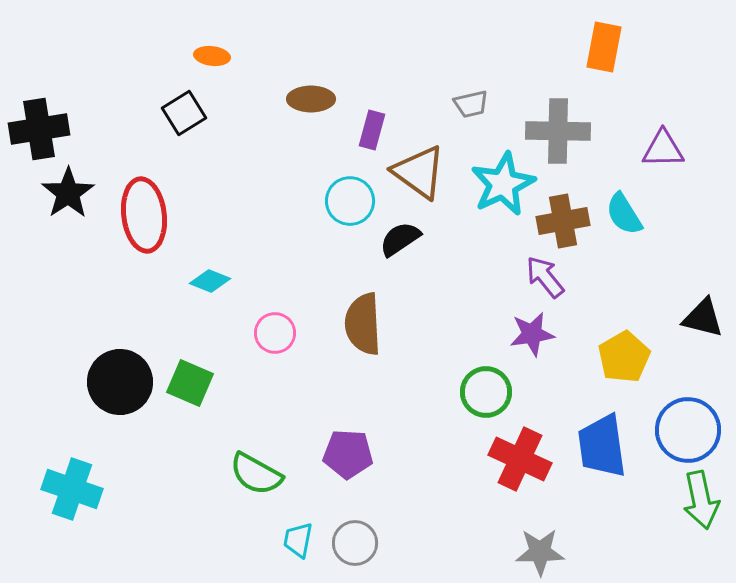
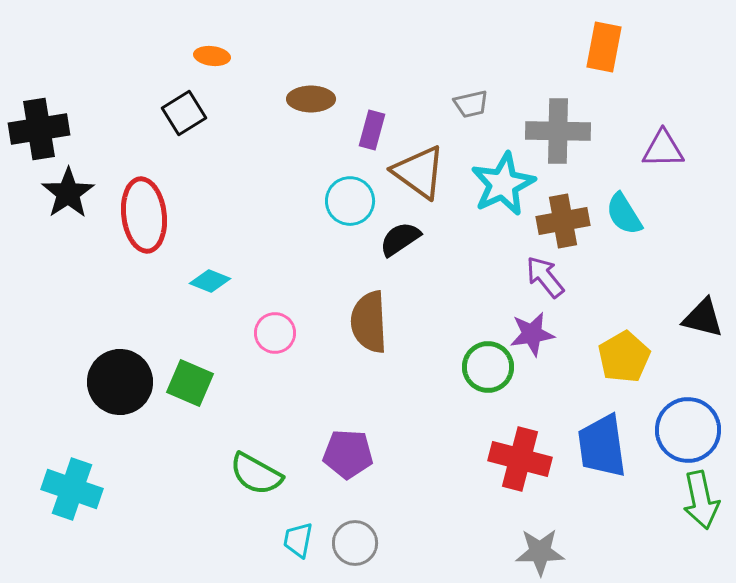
brown semicircle: moved 6 px right, 2 px up
green circle: moved 2 px right, 25 px up
red cross: rotated 10 degrees counterclockwise
